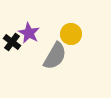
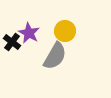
yellow circle: moved 6 px left, 3 px up
